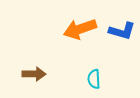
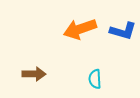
blue L-shape: moved 1 px right
cyan semicircle: moved 1 px right
